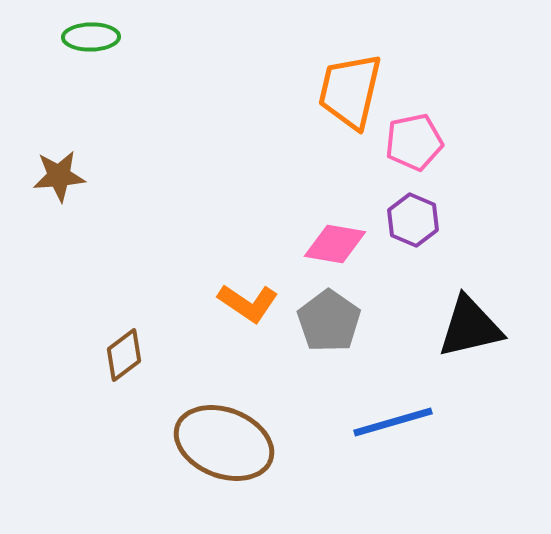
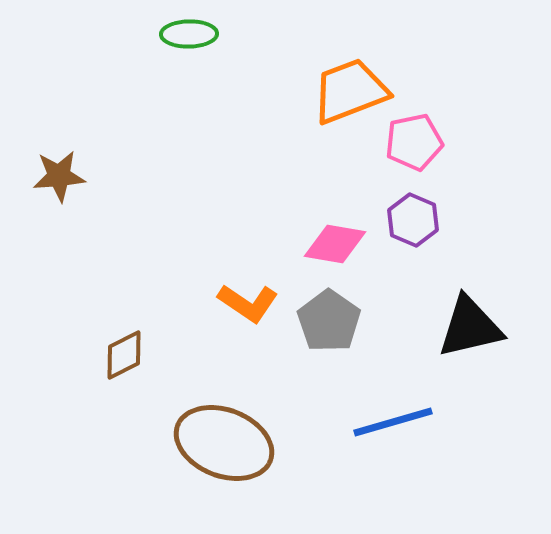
green ellipse: moved 98 px right, 3 px up
orange trapezoid: rotated 56 degrees clockwise
brown diamond: rotated 10 degrees clockwise
